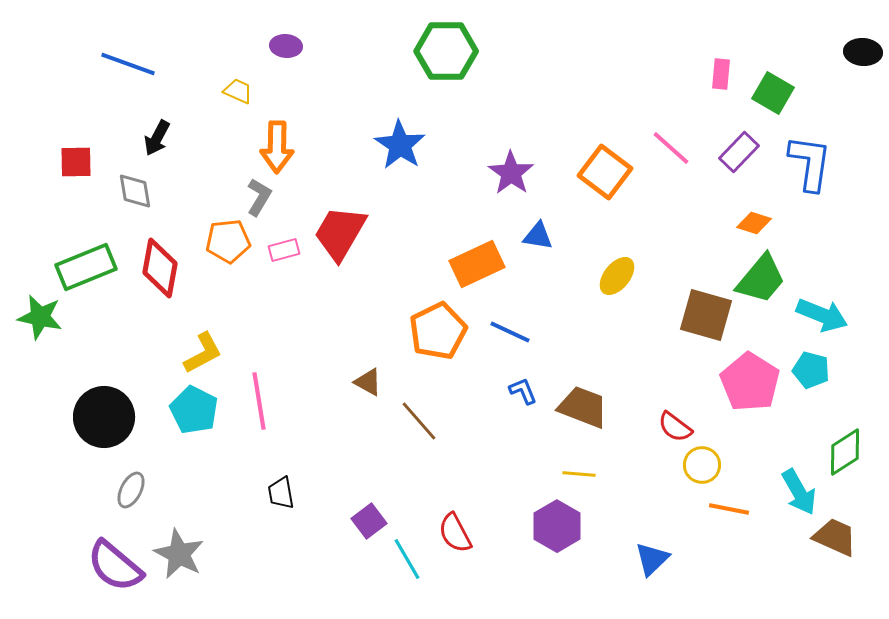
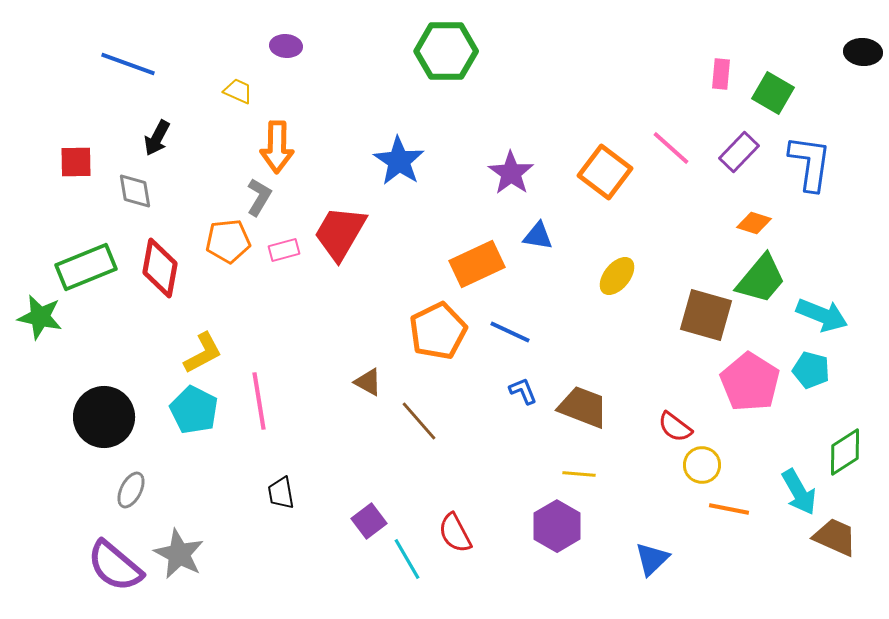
blue star at (400, 145): moved 1 px left, 16 px down
